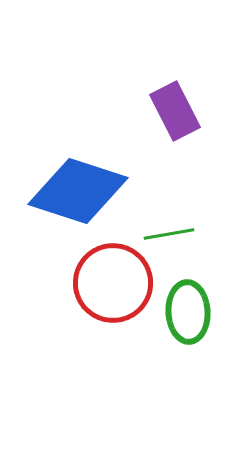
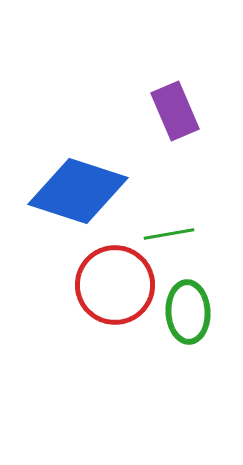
purple rectangle: rotated 4 degrees clockwise
red circle: moved 2 px right, 2 px down
